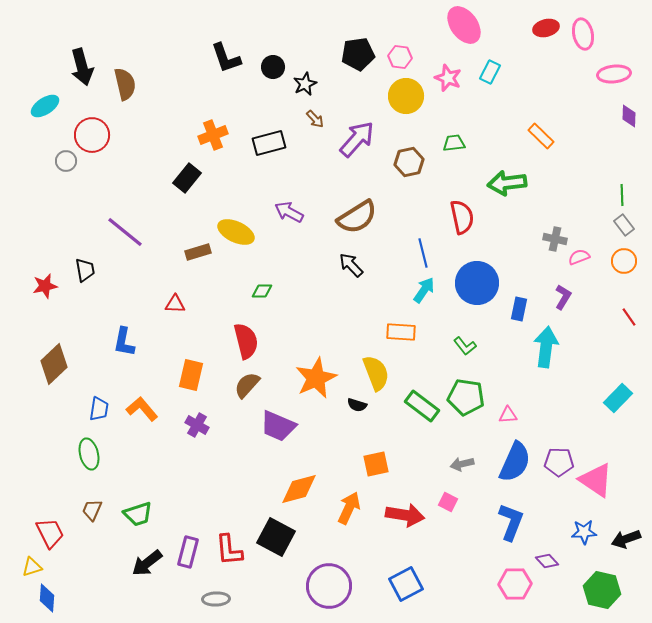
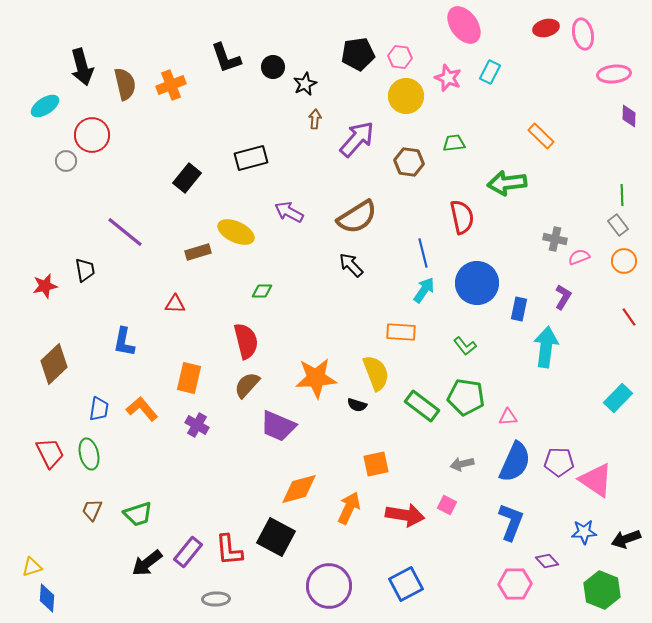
brown arrow at (315, 119): rotated 132 degrees counterclockwise
orange cross at (213, 135): moved 42 px left, 50 px up
black rectangle at (269, 143): moved 18 px left, 15 px down
brown hexagon at (409, 162): rotated 20 degrees clockwise
gray rectangle at (624, 225): moved 6 px left
orange rectangle at (191, 375): moved 2 px left, 3 px down
orange star at (316, 378): rotated 21 degrees clockwise
pink triangle at (508, 415): moved 2 px down
pink square at (448, 502): moved 1 px left, 3 px down
red trapezoid at (50, 533): moved 80 px up
purple rectangle at (188, 552): rotated 24 degrees clockwise
green hexagon at (602, 590): rotated 9 degrees clockwise
